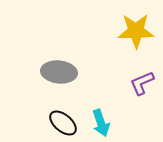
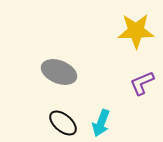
gray ellipse: rotated 16 degrees clockwise
cyan arrow: rotated 40 degrees clockwise
